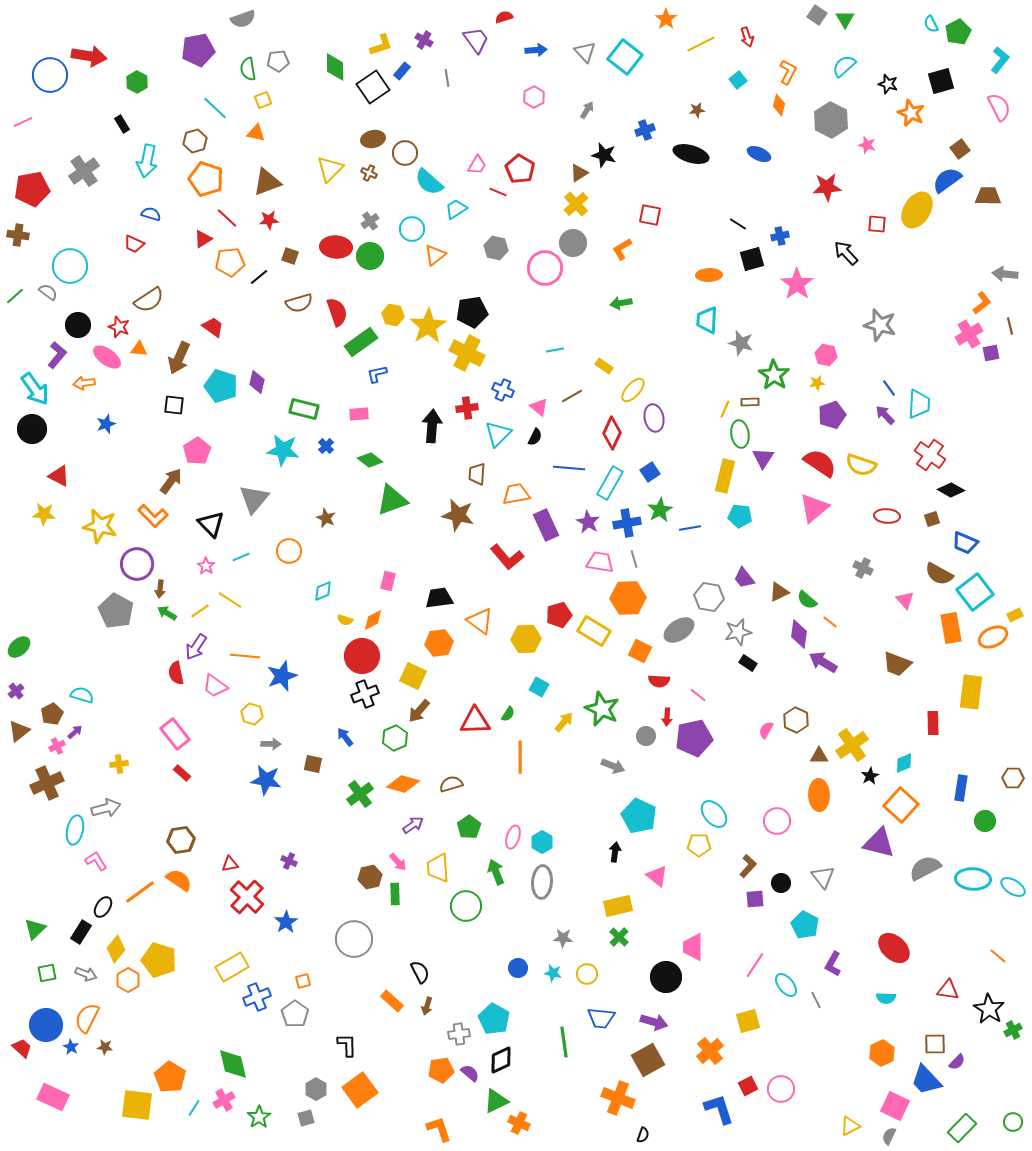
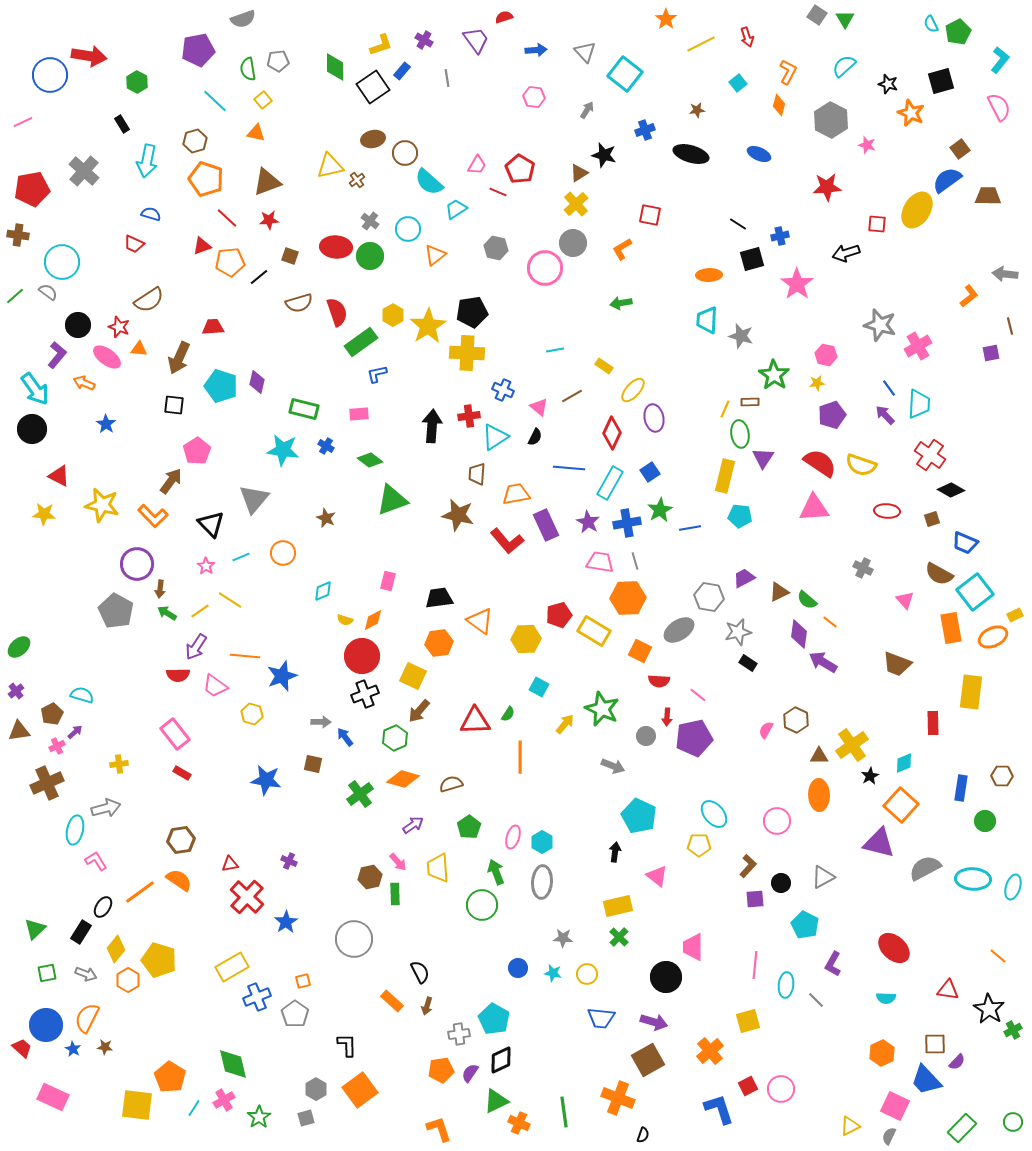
cyan square at (625, 57): moved 17 px down
cyan square at (738, 80): moved 3 px down
pink hexagon at (534, 97): rotated 25 degrees counterclockwise
yellow square at (263, 100): rotated 18 degrees counterclockwise
cyan line at (215, 108): moved 7 px up
yellow triangle at (330, 169): moved 3 px up; rotated 32 degrees clockwise
gray cross at (84, 171): rotated 12 degrees counterclockwise
brown cross at (369, 173): moved 12 px left, 7 px down; rotated 28 degrees clockwise
gray cross at (370, 221): rotated 18 degrees counterclockwise
cyan circle at (412, 229): moved 4 px left
red triangle at (203, 239): moved 1 px left, 7 px down; rotated 12 degrees clockwise
black arrow at (846, 253): rotated 64 degrees counterclockwise
cyan circle at (70, 266): moved 8 px left, 4 px up
orange L-shape at (982, 303): moved 13 px left, 7 px up
yellow hexagon at (393, 315): rotated 20 degrees clockwise
red trapezoid at (213, 327): rotated 40 degrees counterclockwise
pink cross at (969, 334): moved 51 px left, 12 px down
gray star at (741, 343): moved 7 px up
yellow cross at (467, 353): rotated 24 degrees counterclockwise
orange arrow at (84, 383): rotated 30 degrees clockwise
red cross at (467, 408): moved 2 px right, 8 px down
blue star at (106, 424): rotated 18 degrees counterclockwise
cyan triangle at (498, 434): moved 3 px left, 3 px down; rotated 12 degrees clockwise
blue cross at (326, 446): rotated 14 degrees counterclockwise
pink triangle at (814, 508): rotated 36 degrees clockwise
red ellipse at (887, 516): moved 5 px up
yellow star at (100, 526): moved 2 px right, 21 px up
orange circle at (289, 551): moved 6 px left, 2 px down
red L-shape at (507, 557): moved 16 px up
gray line at (634, 559): moved 1 px right, 2 px down
purple trapezoid at (744, 578): rotated 100 degrees clockwise
red semicircle at (176, 673): moved 2 px right, 2 px down; rotated 80 degrees counterclockwise
yellow arrow at (564, 722): moved 1 px right, 2 px down
brown triangle at (19, 731): rotated 30 degrees clockwise
gray arrow at (271, 744): moved 50 px right, 22 px up
red rectangle at (182, 773): rotated 12 degrees counterclockwise
brown hexagon at (1013, 778): moved 11 px left, 2 px up
orange diamond at (403, 784): moved 5 px up
gray triangle at (823, 877): rotated 40 degrees clockwise
cyan ellipse at (1013, 887): rotated 75 degrees clockwise
green circle at (466, 906): moved 16 px right, 1 px up
pink line at (755, 965): rotated 28 degrees counterclockwise
cyan ellipse at (786, 985): rotated 45 degrees clockwise
gray line at (816, 1000): rotated 18 degrees counterclockwise
green line at (564, 1042): moved 70 px down
blue star at (71, 1047): moved 2 px right, 2 px down
purple semicircle at (470, 1073): rotated 96 degrees counterclockwise
